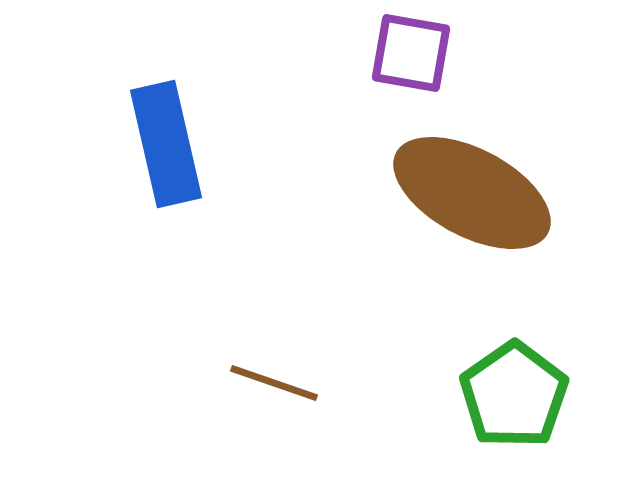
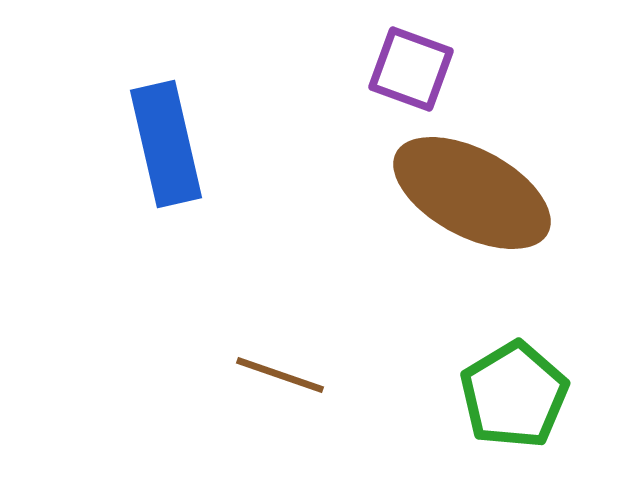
purple square: moved 16 px down; rotated 10 degrees clockwise
brown line: moved 6 px right, 8 px up
green pentagon: rotated 4 degrees clockwise
